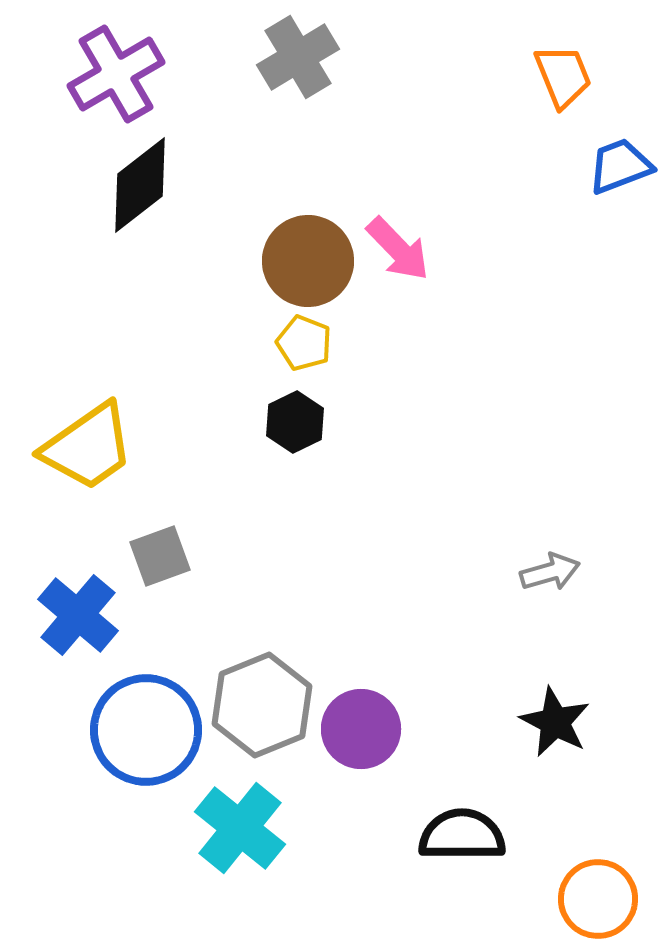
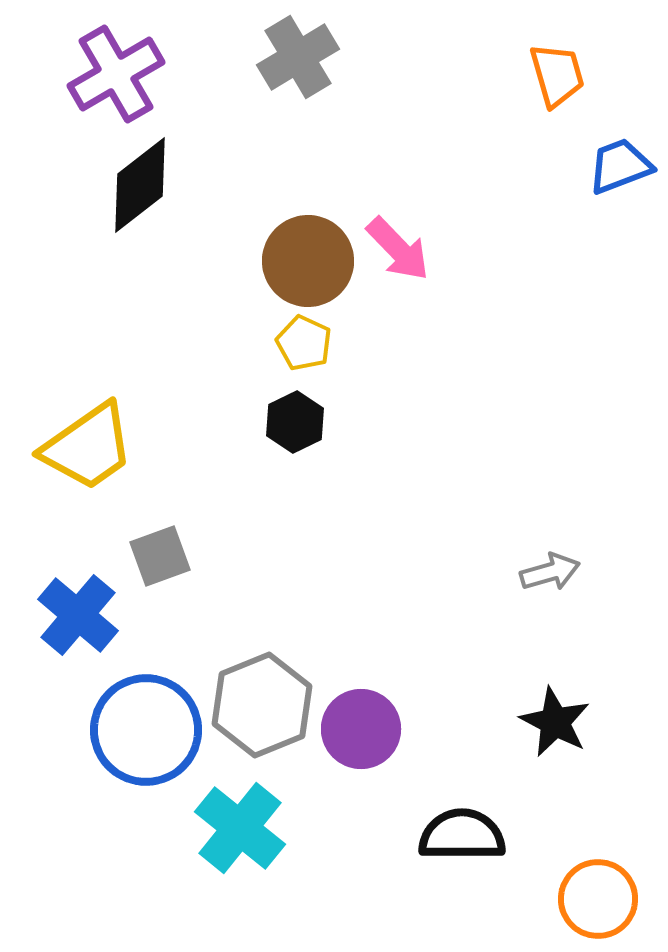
orange trapezoid: moved 6 px left, 1 px up; rotated 6 degrees clockwise
yellow pentagon: rotated 4 degrees clockwise
